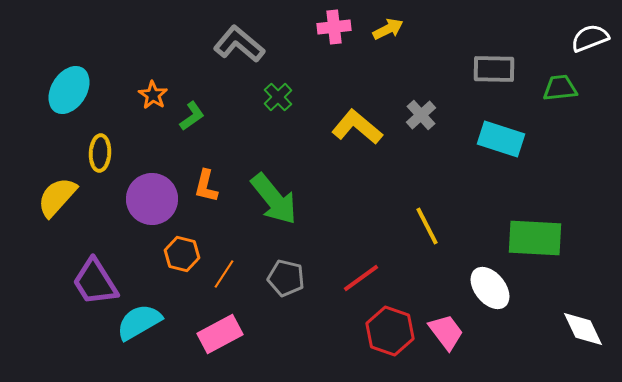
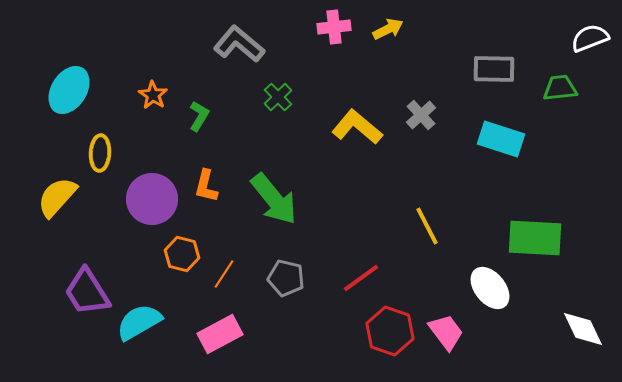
green L-shape: moved 7 px right; rotated 24 degrees counterclockwise
purple trapezoid: moved 8 px left, 10 px down
